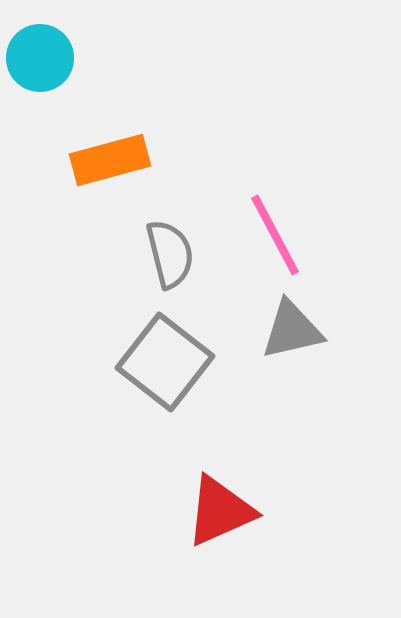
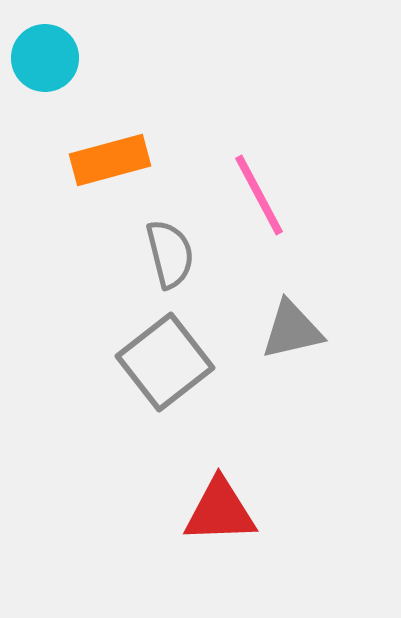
cyan circle: moved 5 px right
pink line: moved 16 px left, 40 px up
gray square: rotated 14 degrees clockwise
red triangle: rotated 22 degrees clockwise
